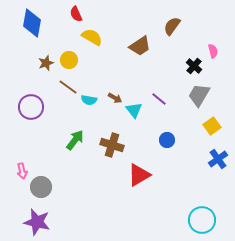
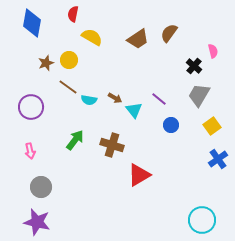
red semicircle: moved 3 px left; rotated 35 degrees clockwise
brown semicircle: moved 3 px left, 7 px down
brown trapezoid: moved 2 px left, 7 px up
blue circle: moved 4 px right, 15 px up
pink arrow: moved 8 px right, 20 px up
